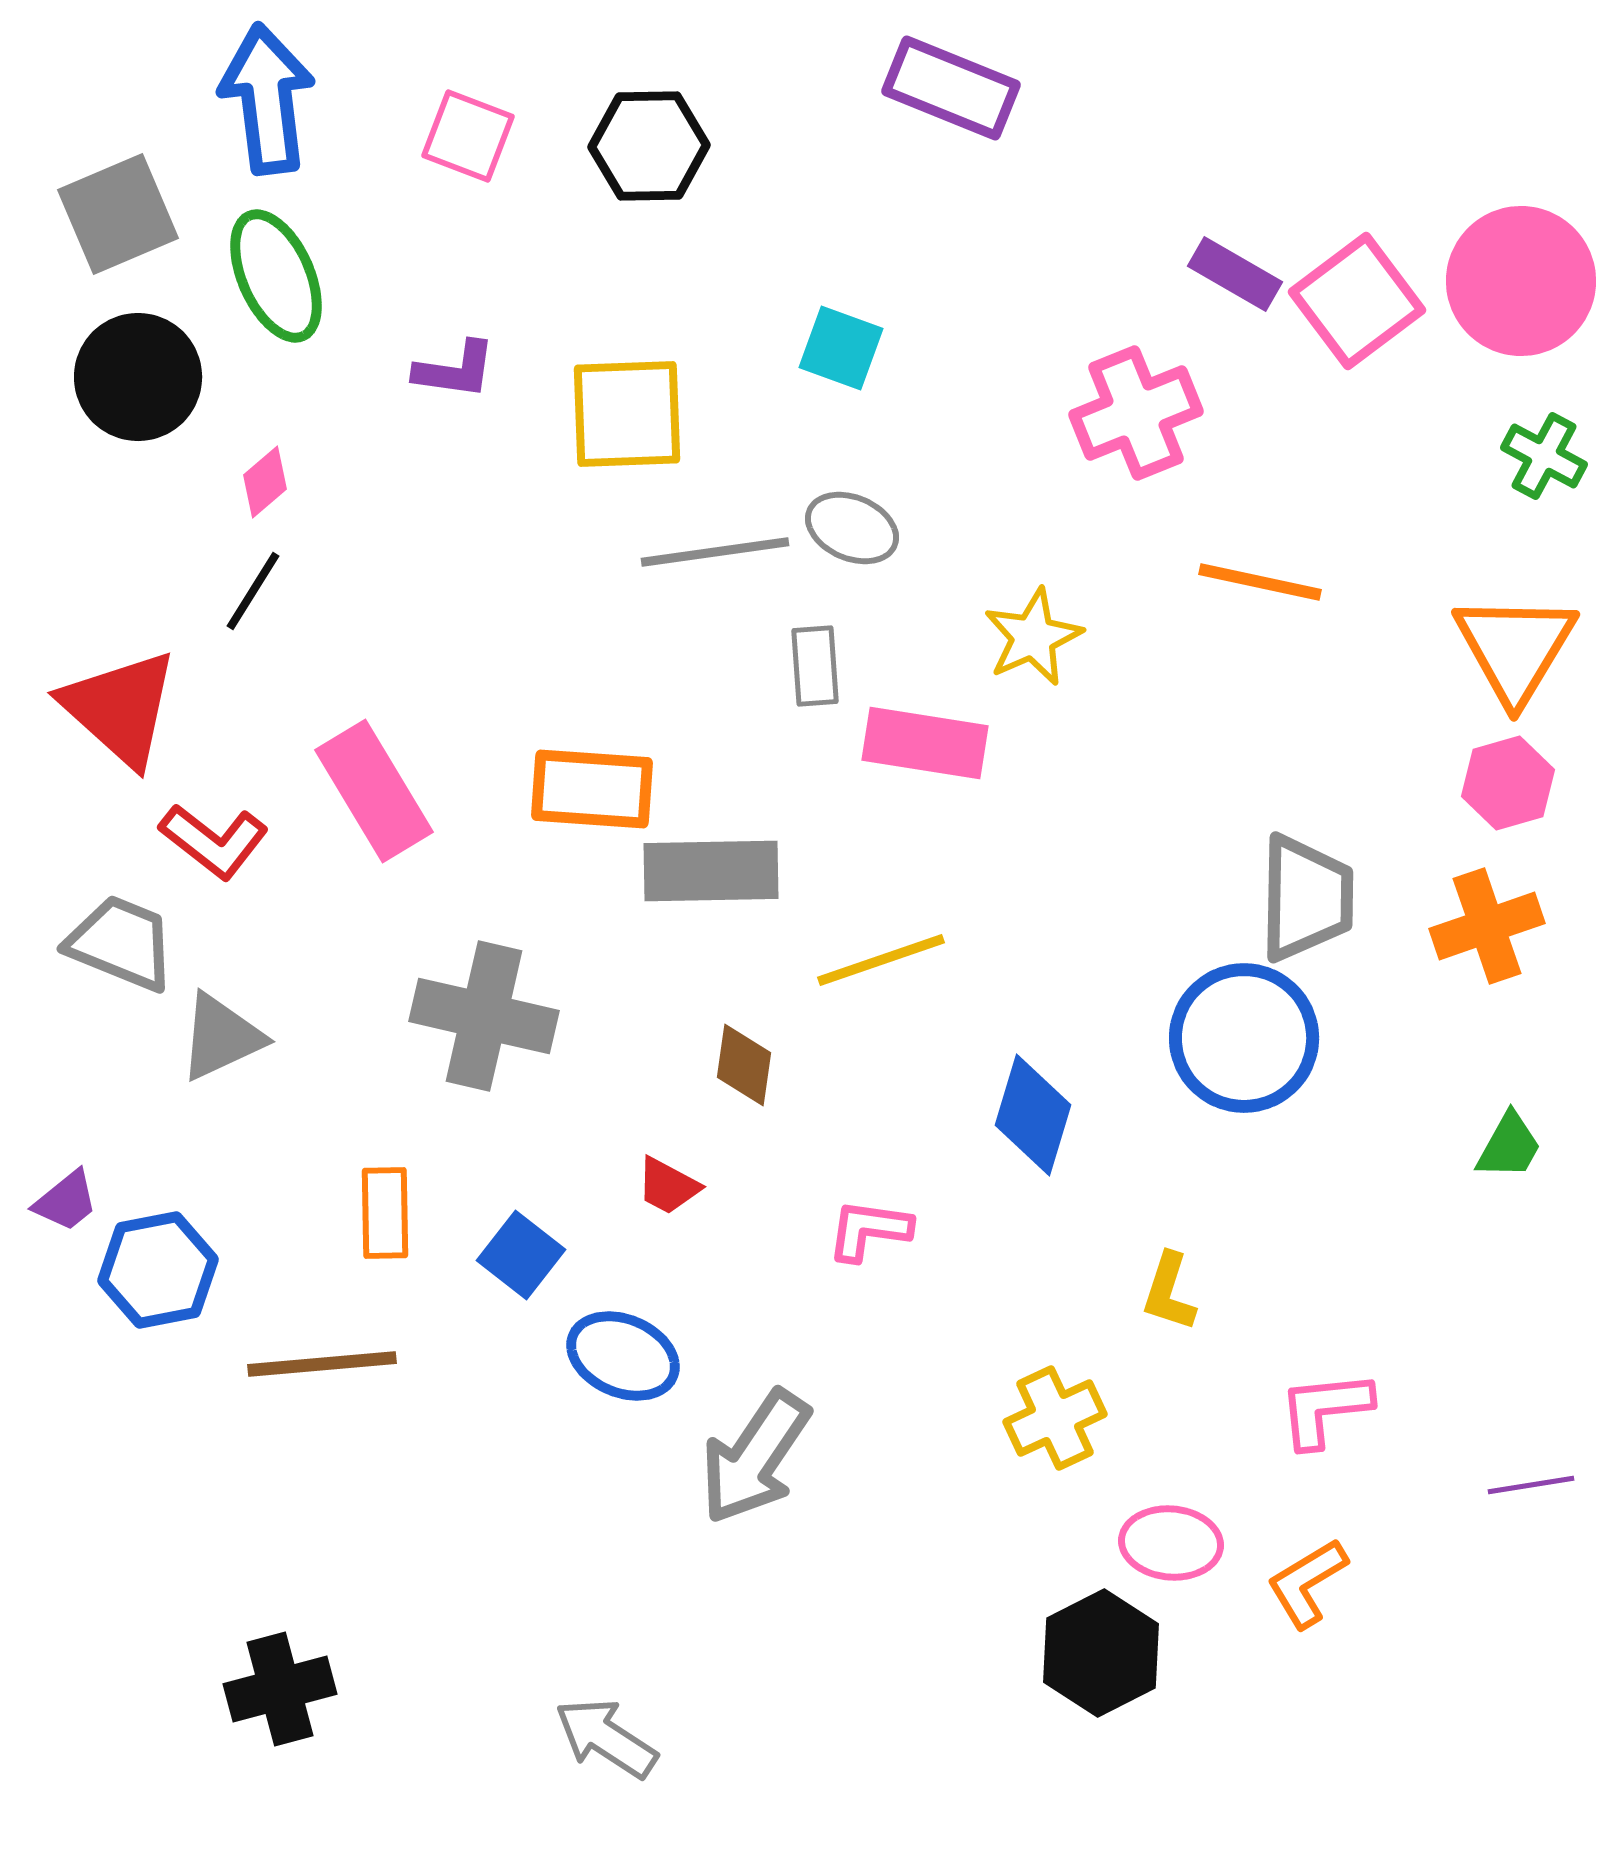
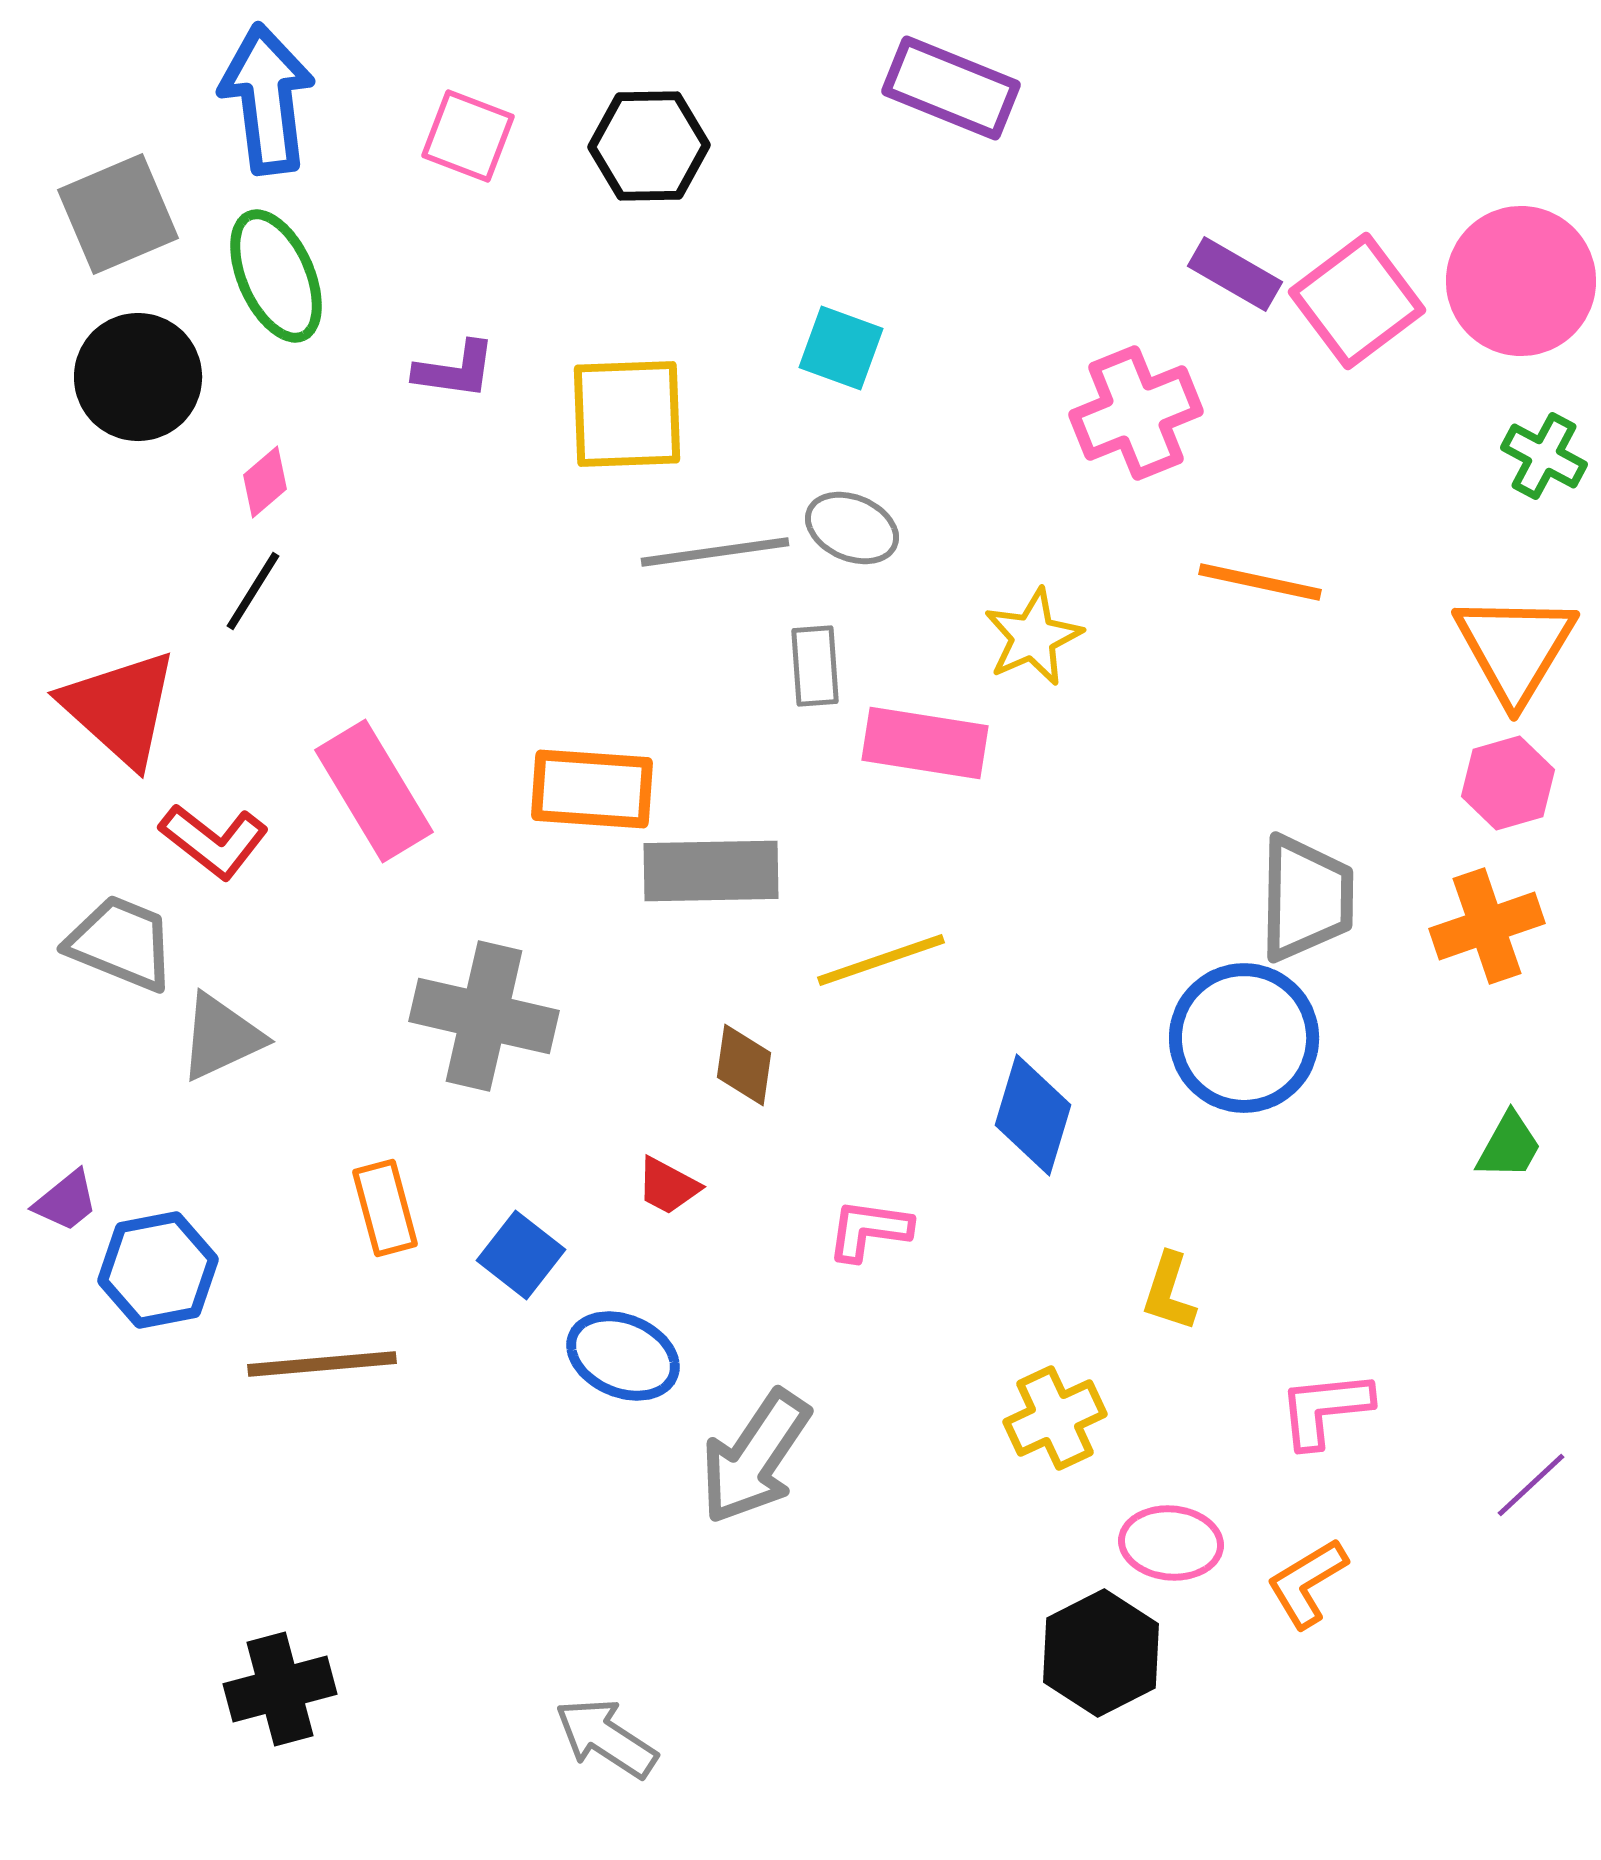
orange rectangle at (385, 1213): moved 5 px up; rotated 14 degrees counterclockwise
purple line at (1531, 1485): rotated 34 degrees counterclockwise
